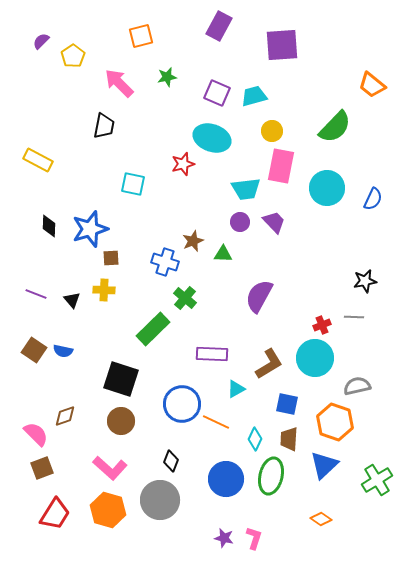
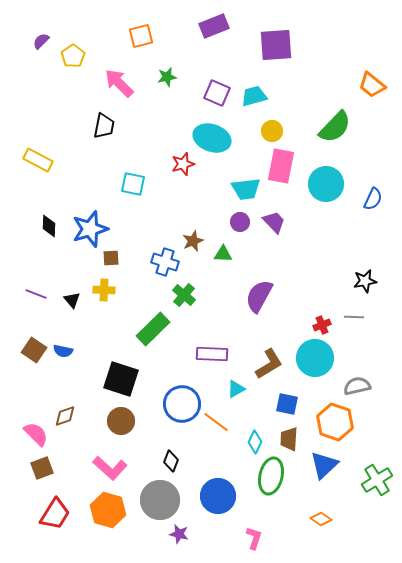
purple rectangle at (219, 26): moved 5 px left; rotated 40 degrees clockwise
purple square at (282, 45): moved 6 px left
cyan circle at (327, 188): moved 1 px left, 4 px up
green cross at (185, 298): moved 1 px left, 3 px up
orange line at (216, 422): rotated 12 degrees clockwise
cyan diamond at (255, 439): moved 3 px down
blue circle at (226, 479): moved 8 px left, 17 px down
purple star at (224, 538): moved 45 px left, 4 px up
